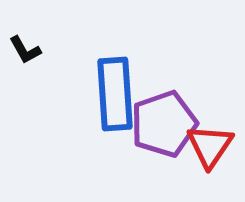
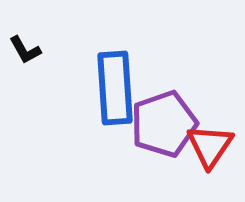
blue rectangle: moved 6 px up
